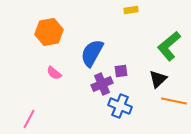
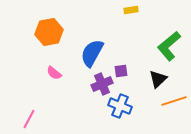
orange line: rotated 30 degrees counterclockwise
